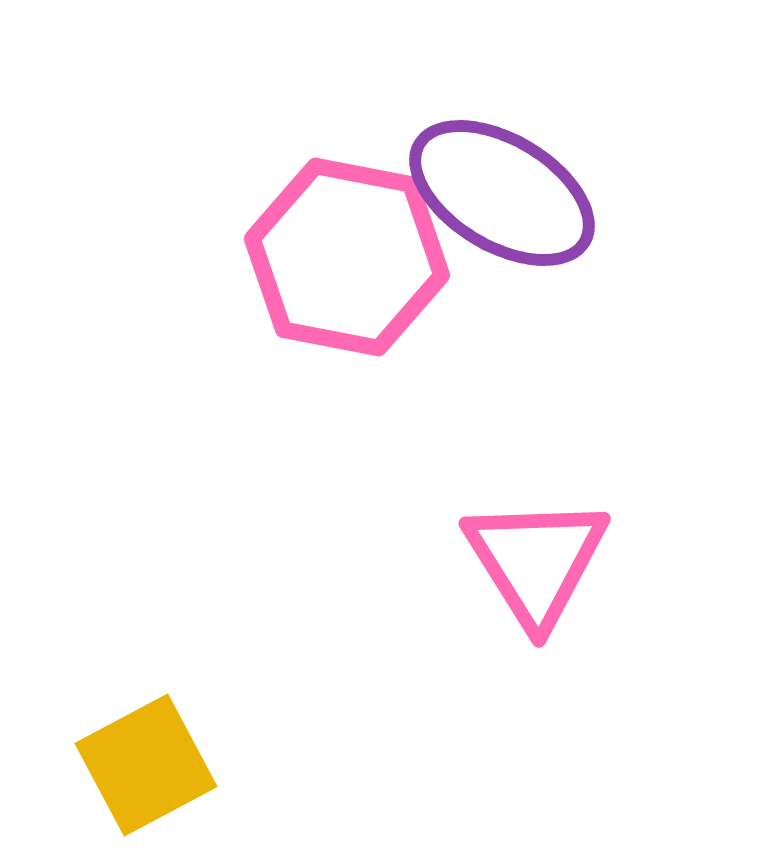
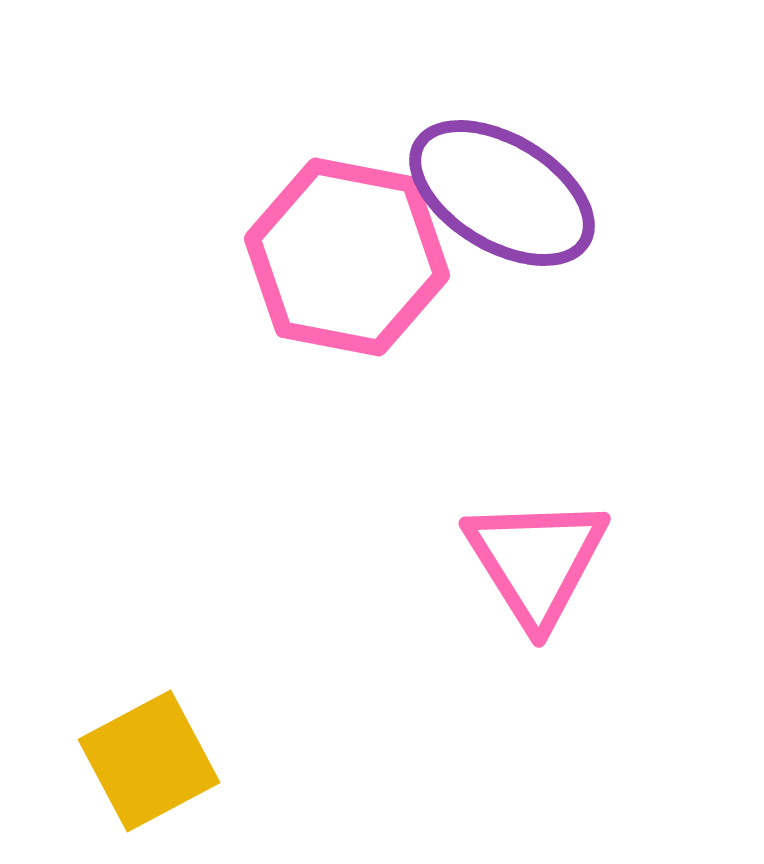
yellow square: moved 3 px right, 4 px up
